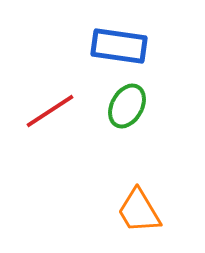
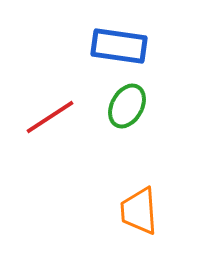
red line: moved 6 px down
orange trapezoid: rotated 27 degrees clockwise
